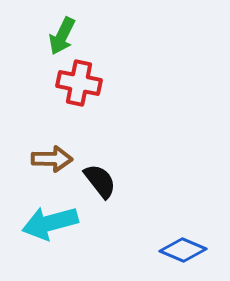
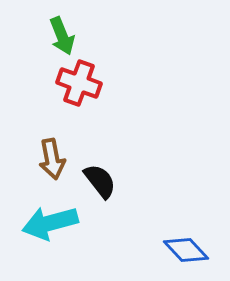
green arrow: rotated 48 degrees counterclockwise
red cross: rotated 9 degrees clockwise
brown arrow: rotated 78 degrees clockwise
blue diamond: moved 3 px right; rotated 24 degrees clockwise
